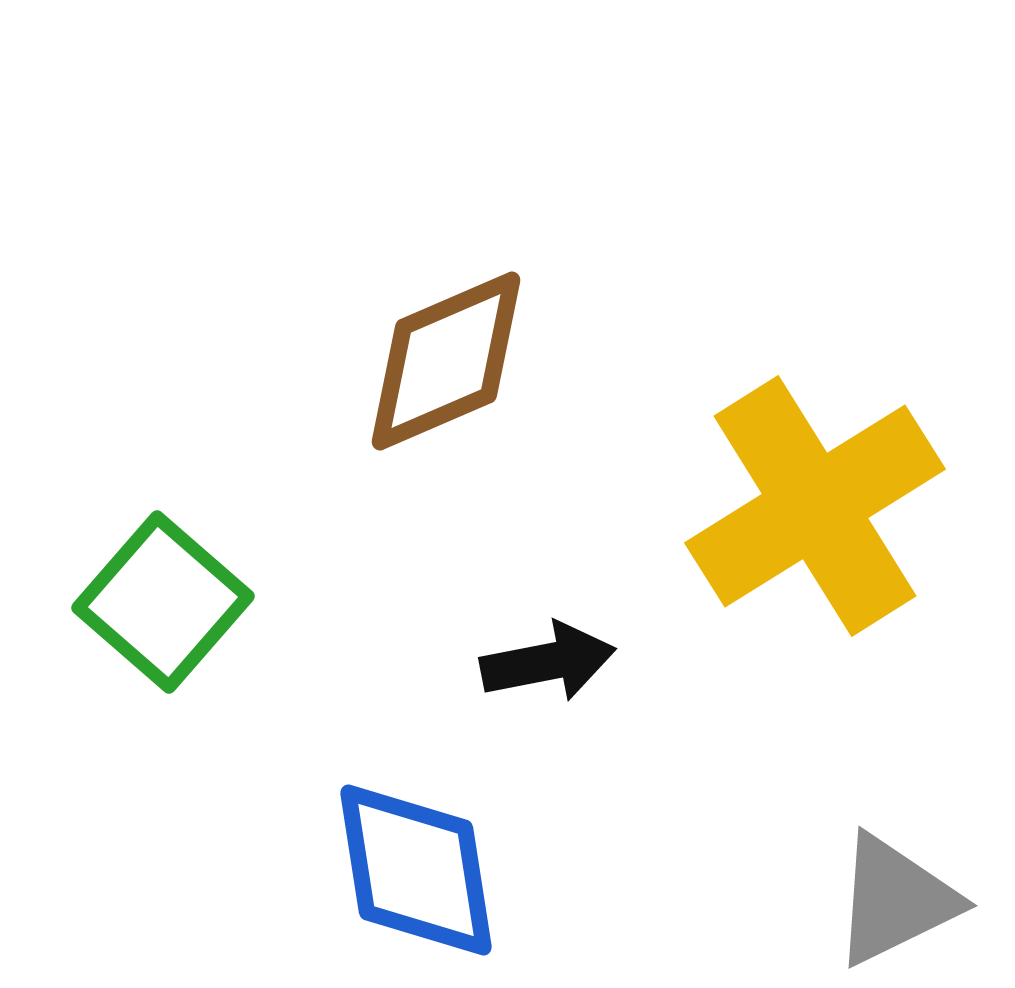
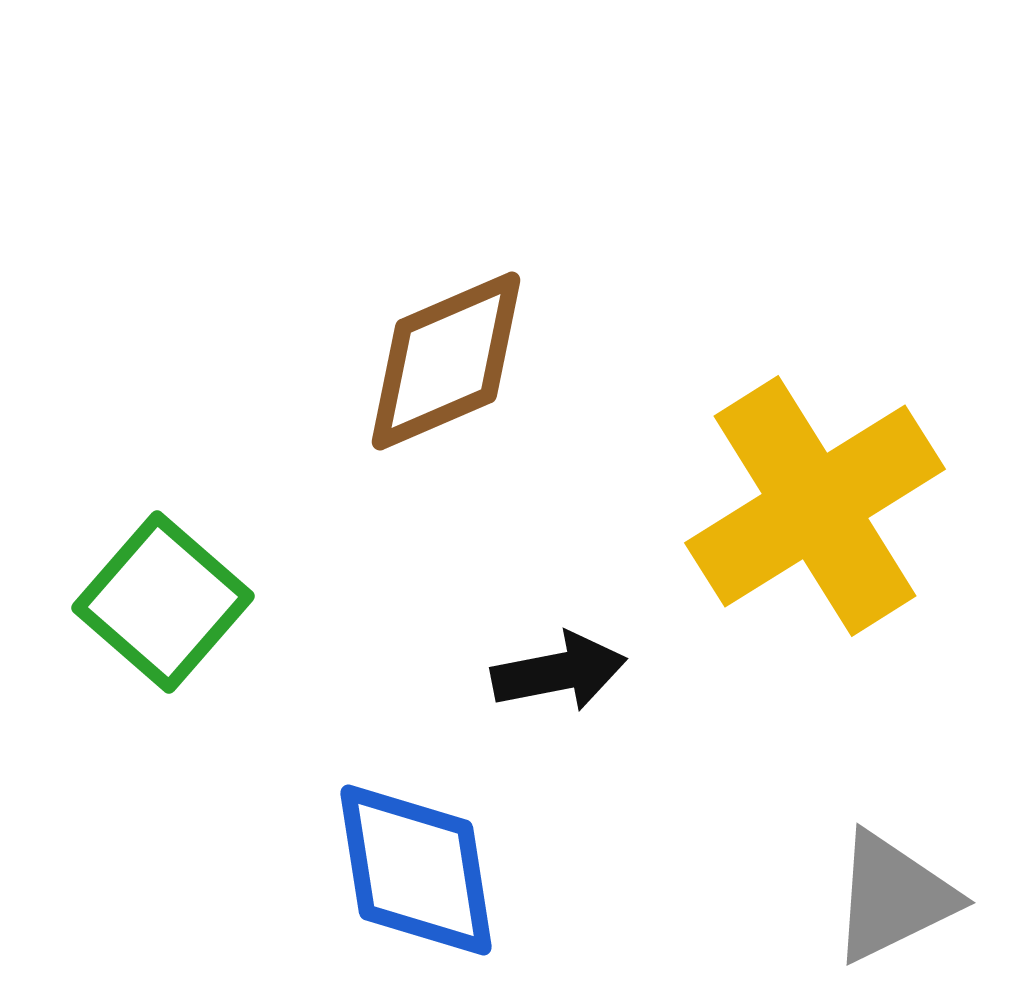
black arrow: moved 11 px right, 10 px down
gray triangle: moved 2 px left, 3 px up
